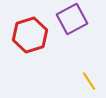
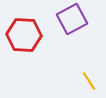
red hexagon: moved 6 px left; rotated 20 degrees clockwise
